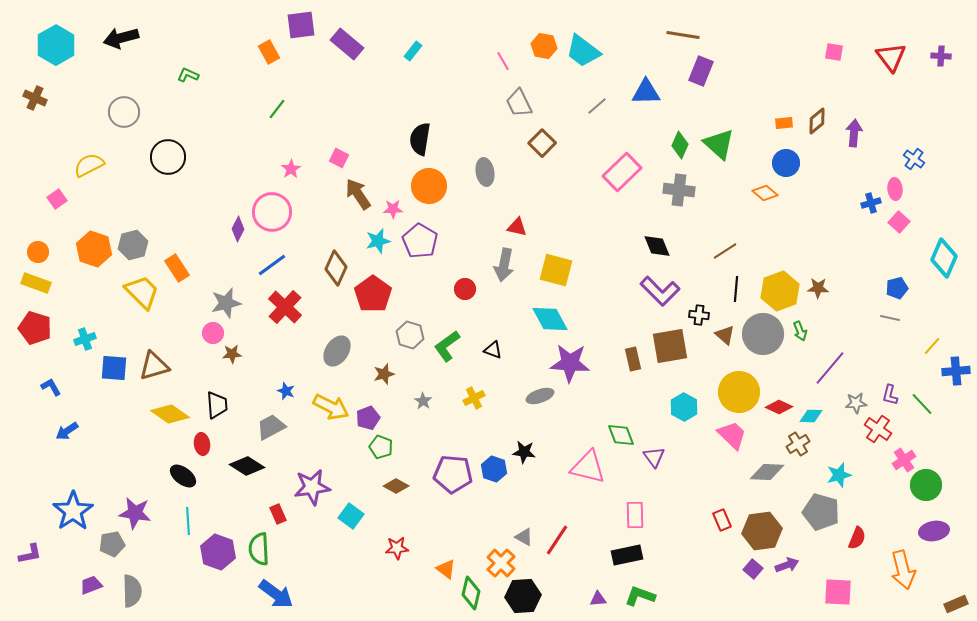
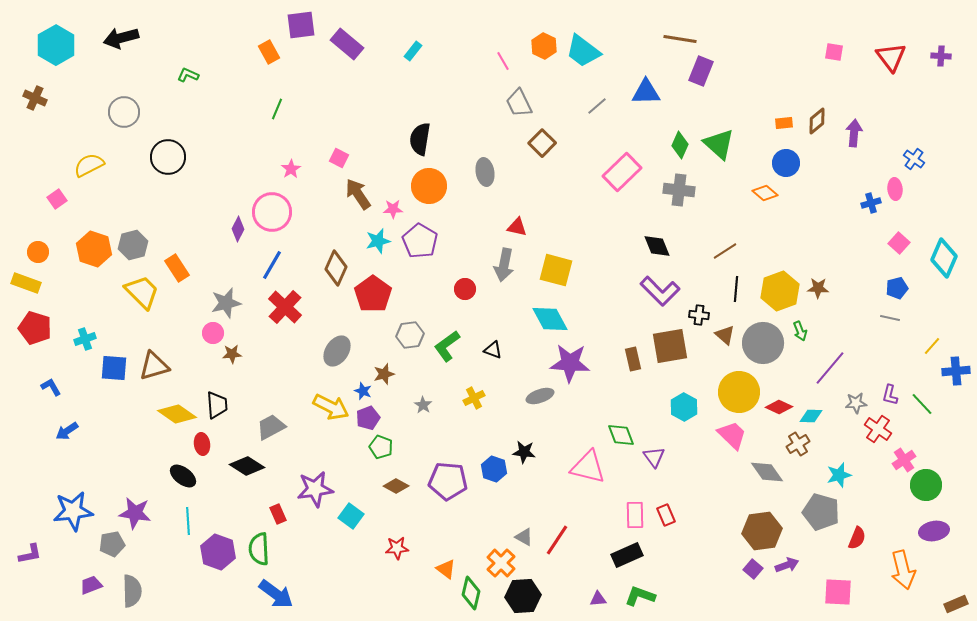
brown line at (683, 35): moved 3 px left, 4 px down
orange hexagon at (544, 46): rotated 15 degrees clockwise
green line at (277, 109): rotated 15 degrees counterclockwise
pink square at (899, 222): moved 21 px down
blue line at (272, 265): rotated 24 degrees counterclockwise
yellow rectangle at (36, 283): moved 10 px left
gray circle at (763, 334): moved 9 px down
gray hexagon at (410, 335): rotated 24 degrees counterclockwise
blue star at (286, 391): moved 77 px right
gray star at (423, 401): moved 4 px down
yellow diamond at (170, 414): moved 7 px right
gray diamond at (767, 472): rotated 52 degrees clockwise
purple pentagon at (453, 474): moved 5 px left, 7 px down
purple star at (312, 487): moved 3 px right, 2 px down
blue star at (73, 511): rotated 27 degrees clockwise
red rectangle at (722, 520): moved 56 px left, 5 px up
black rectangle at (627, 555): rotated 12 degrees counterclockwise
